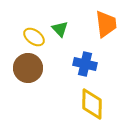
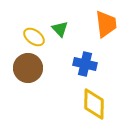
yellow diamond: moved 2 px right
